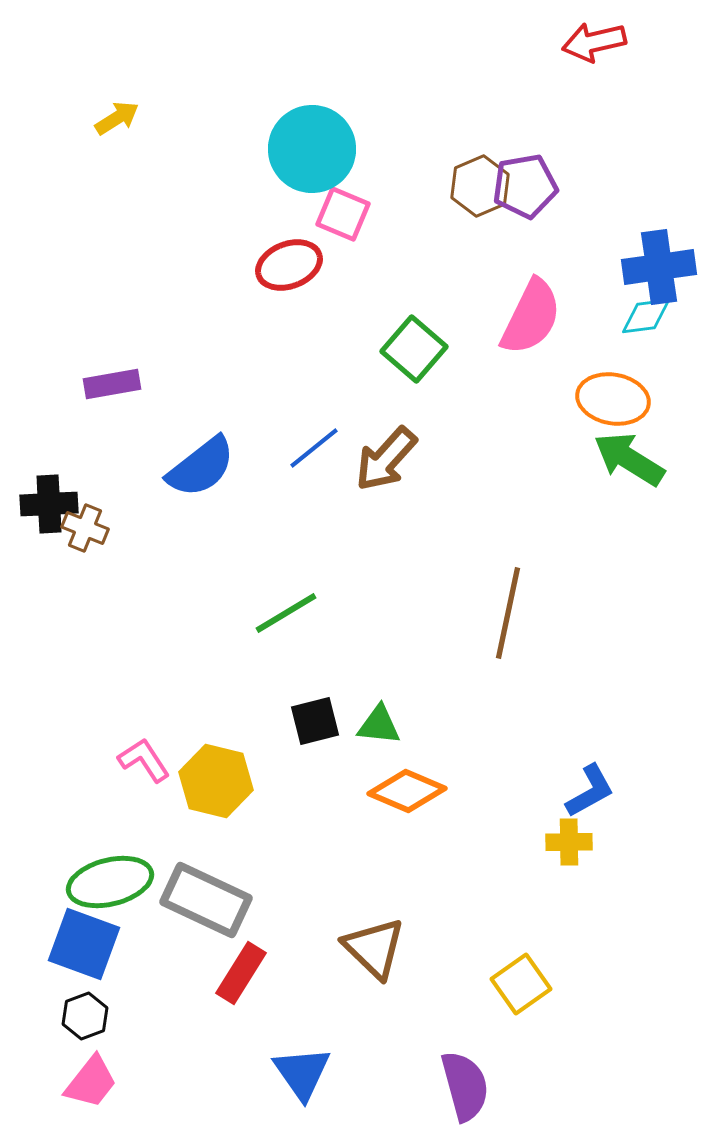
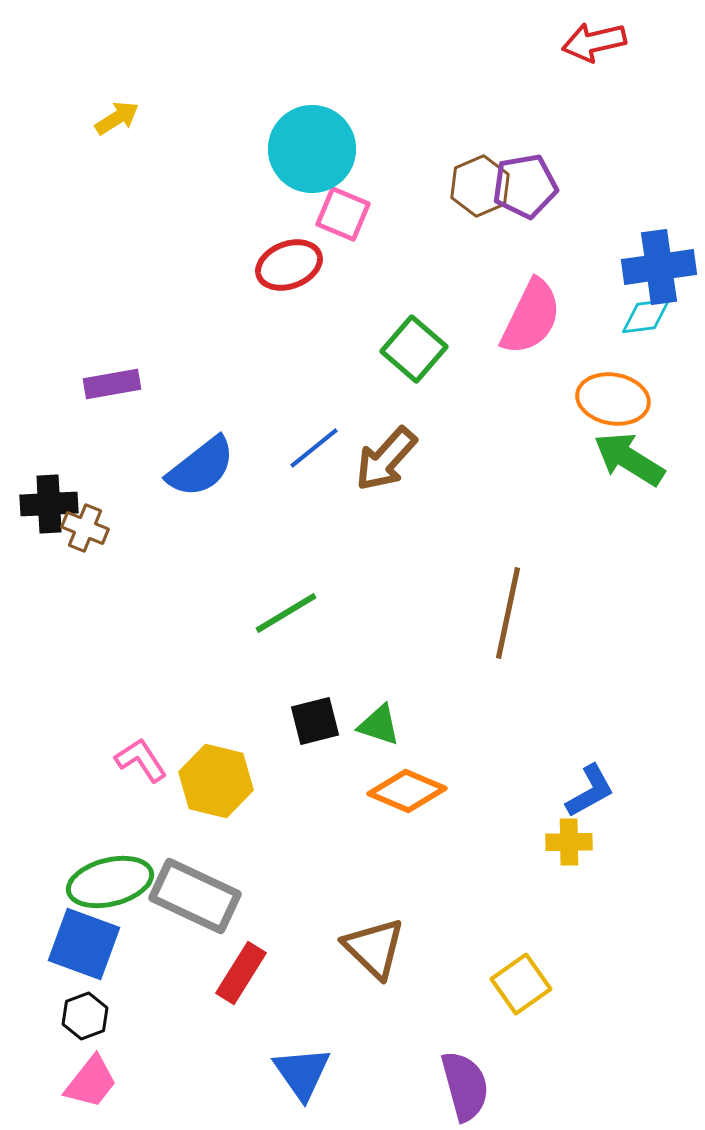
green triangle: rotated 12 degrees clockwise
pink L-shape: moved 3 px left
gray rectangle: moved 11 px left, 4 px up
